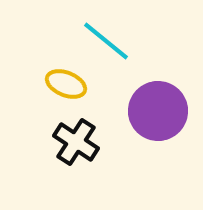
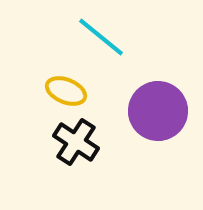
cyan line: moved 5 px left, 4 px up
yellow ellipse: moved 7 px down
